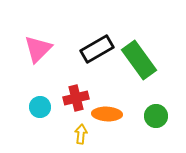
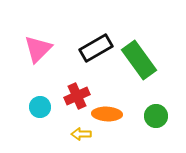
black rectangle: moved 1 px left, 1 px up
red cross: moved 1 px right, 2 px up; rotated 10 degrees counterclockwise
yellow arrow: rotated 96 degrees counterclockwise
